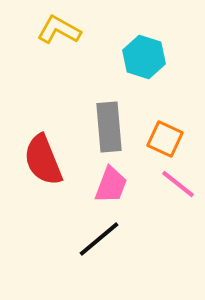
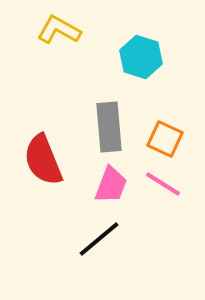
cyan hexagon: moved 3 px left
pink line: moved 15 px left; rotated 6 degrees counterclockwise
